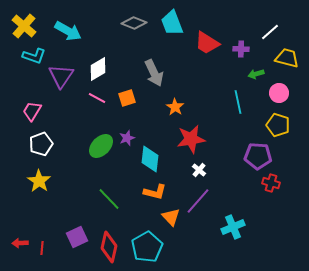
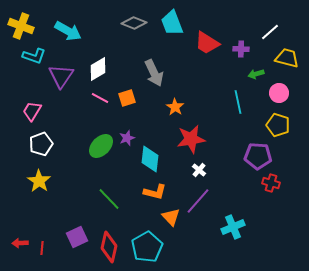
yellow cross: moved 3 px left; rotated 20 degrees counterclockwise
pink line: moved 3 px right
